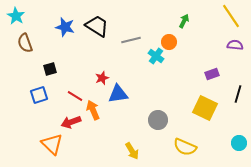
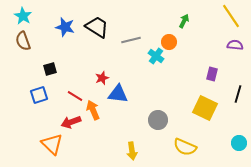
cyan star: moved 7 px right
black trapezoid: moved 1 px down
brown semicircle: moved 2 px left, 2 px up
purple rectangle: rotated 56 degrees counterclockwise
blue triangle: rotated 15 degrees clockwise
yellow arrow: rotated 24 degrees clockwise
